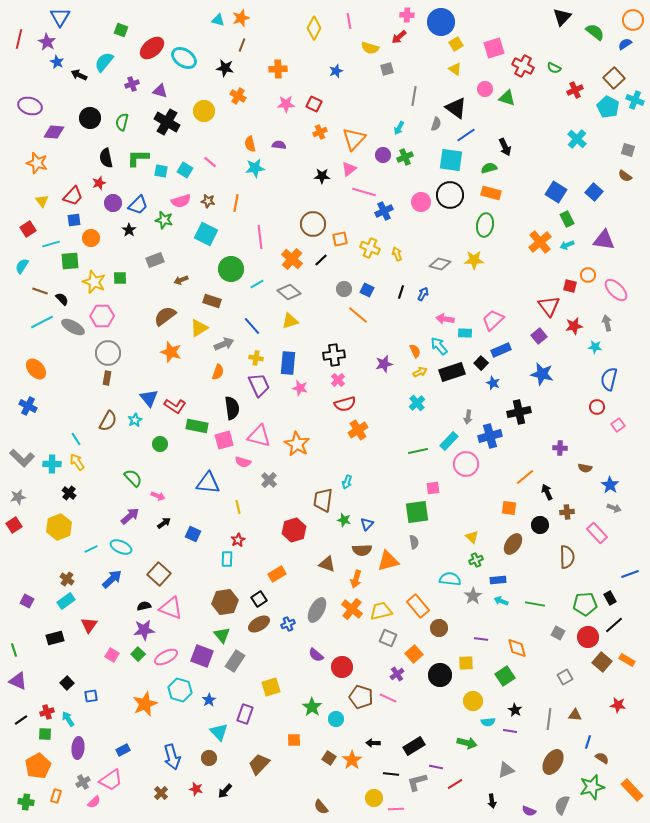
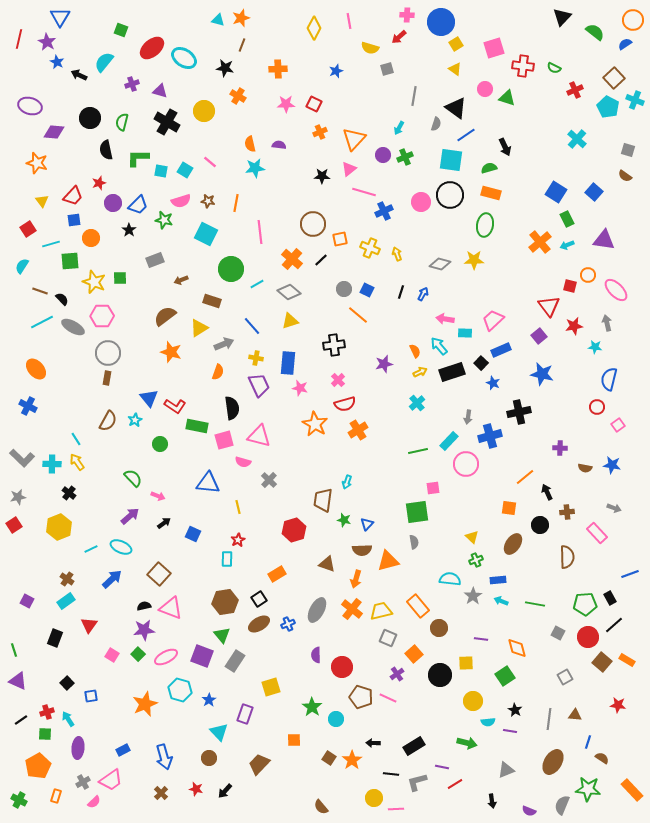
red cross at (523, 66): rotated 20 degrees counterclockwise
black semicircle at (106, 158): moved 8 px up
pink line at (260, 237): moved 5 px up
black cross at (334, 355): moved 10 px up
orange star at (297, 444): moved 18 px right, 20 px up
blue star at (610, 485): moved 2 px right, 20 px up; rotated 24 degrees counterclockwise
black rectangle at (55, 638): rotated 54 degrees counterclockwise
purple semicircle at (316, 655): rotated 49 degrees clockwise
blue arrow at (172, 757): moved 8 px left
purple line at (436, 767): moved 6 px right
green star at (592, 787): moved 4 px left, 2 px down; rotated 20 degrees clockwise
green cross at (26, 802): moved 7 px left, 2 px up; rotated 21 degrees clockwise
